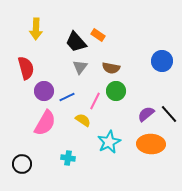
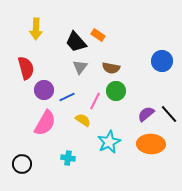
purple circle: moved 1 px up
